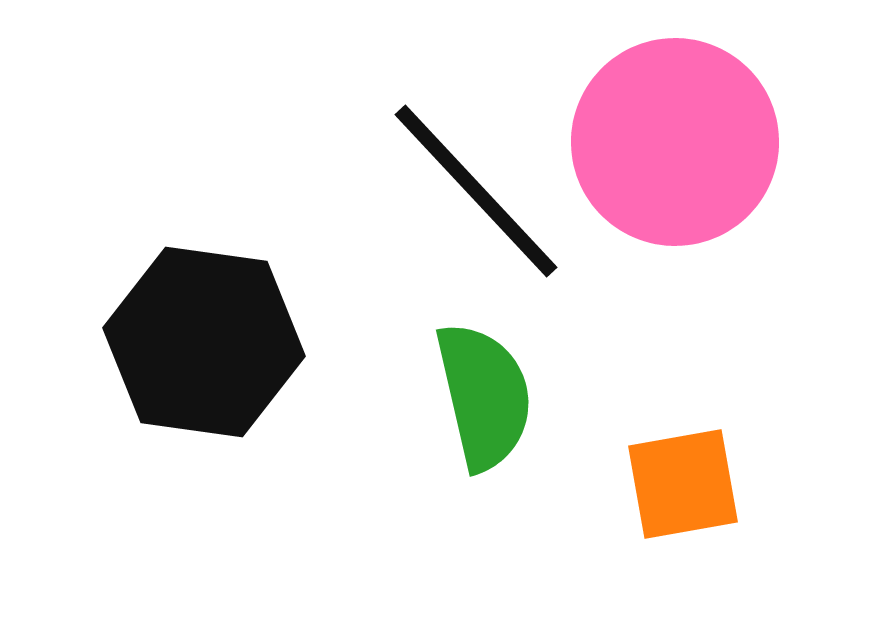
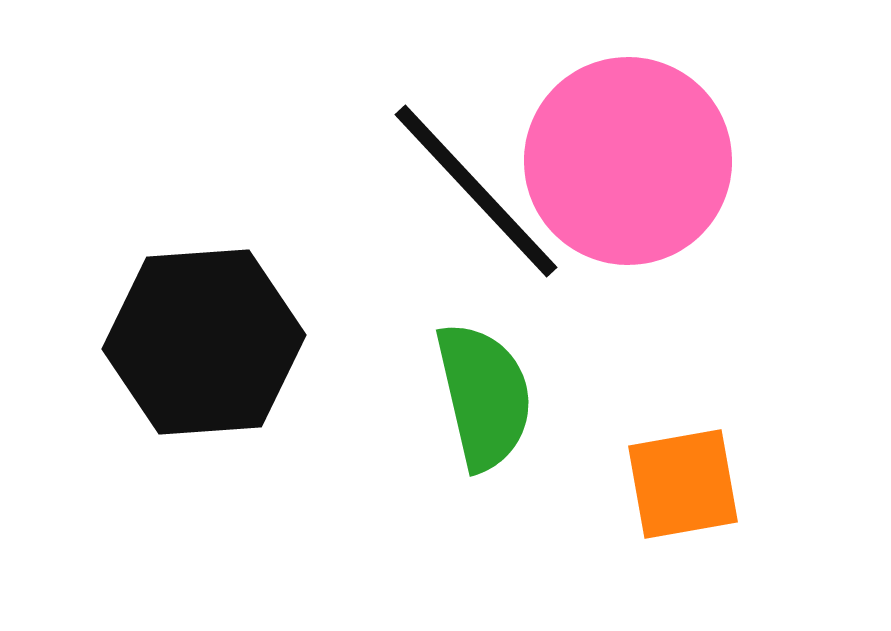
pink circle: moved 47 px left, 19 px down
black hexagon: rotated 12 degrees counterclockwise
